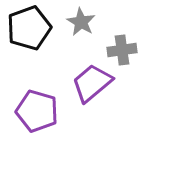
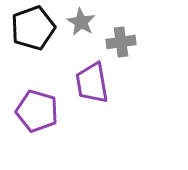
black pentagon: moved 4 px right
gray cross: moved 1 px left, 8 px up
purple trapezoid: rotated 60 degrees counterclockwise
